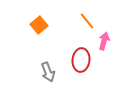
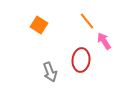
orange square: rotated 18 degrees counterclockwise
pink arrow: rotated 48 degrees counterclockwise
gray arrow: moved 2 px right
